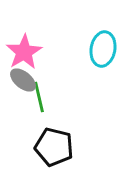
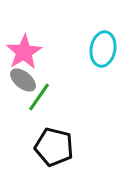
green line: rotated 48 degrees clockwise
